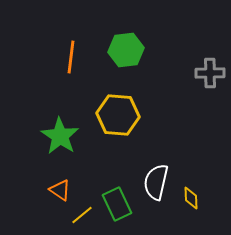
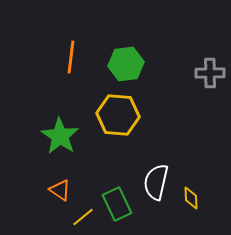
green hexagon: moved 14 px down
yellow line: moved 1 px right, 2 px down
